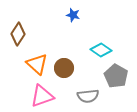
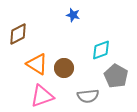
brown diamond: rotated 30 degrees clockwise
cyan diamond: rotated 55 degrees counterclockwise
orange triangle: rotated 10 degrees counterclockwise
